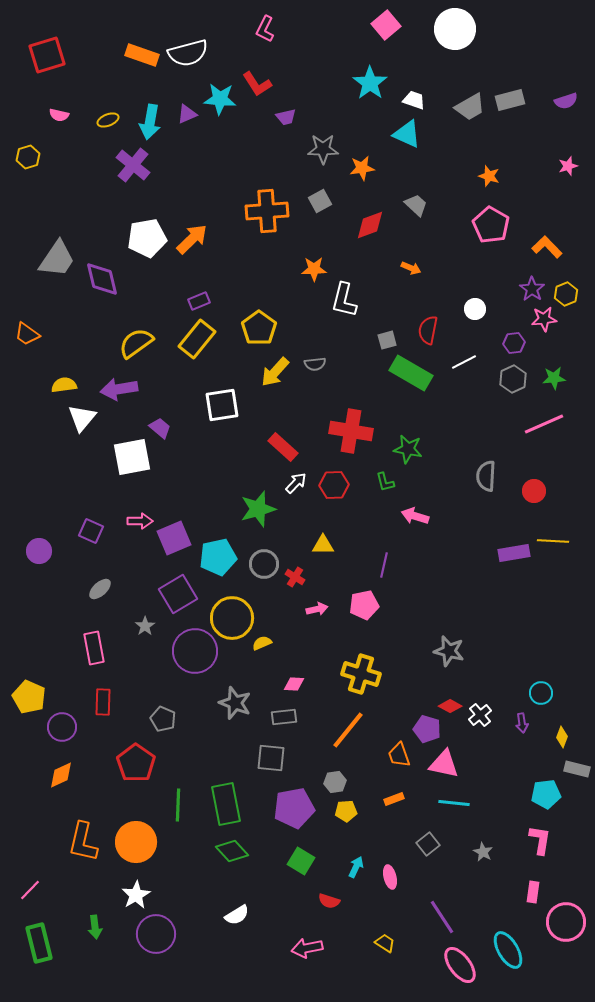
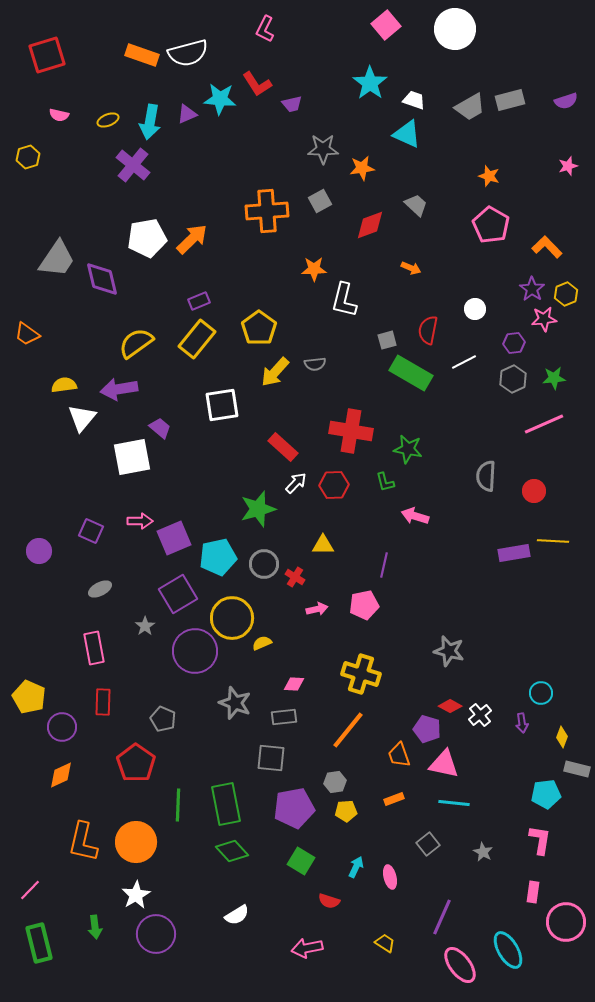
purple trapezoid at (286, 117): moved 6 px right, 13 px up
gray ellipse at (100, 589): rotated 15 degrees clockwise
purple line at (442, 917): rotated 57 degrees clockwise
